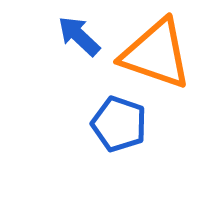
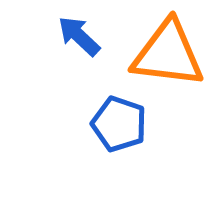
orange triangle: moved 12 px right; rotated 12 degrees counterclockwise
